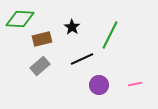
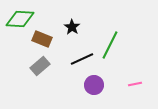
green line: moved 10 px down
brown rectangle: rotated 36 degrees clockwise
purple circle: moved 5 px left
